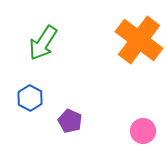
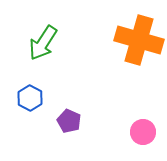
orange cross: rotated 21 degrees counterclockwise
purple pentagon: moved 1 px left
pink circle: moved 1 px down
